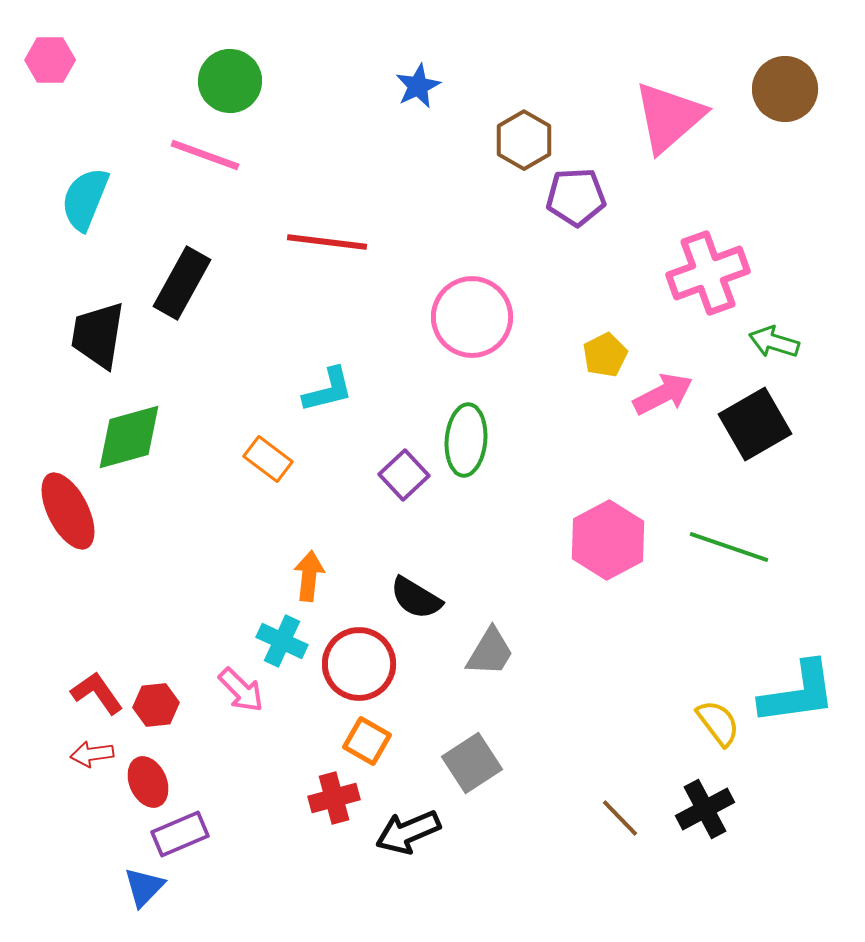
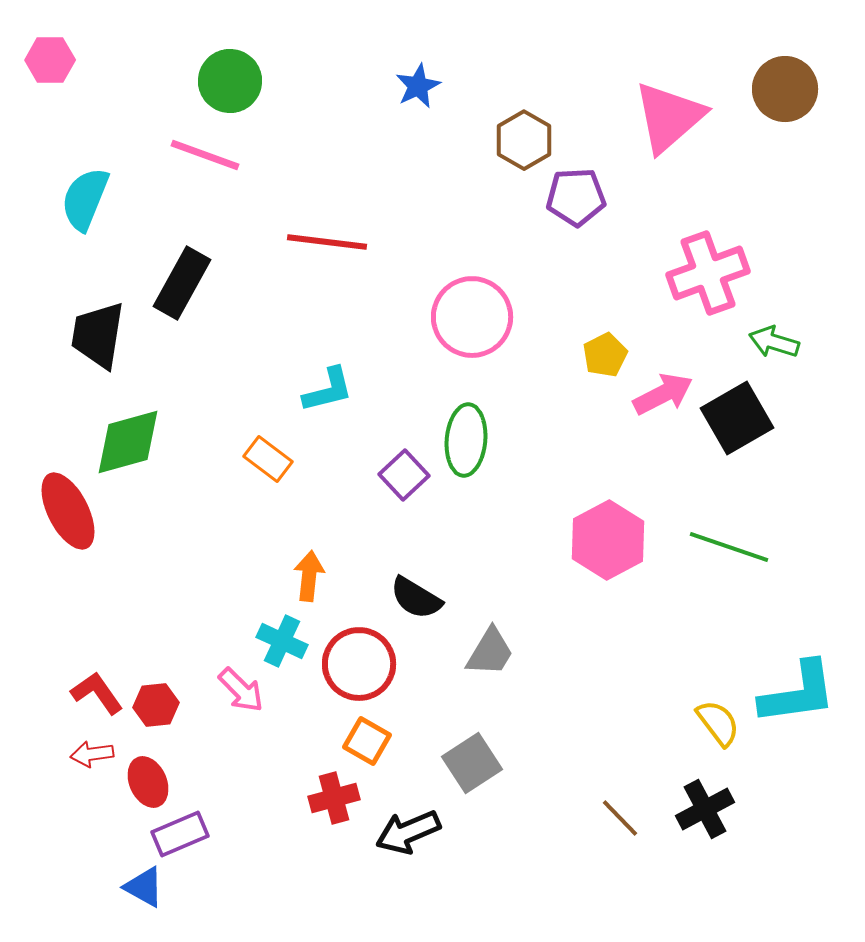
black square at (755, 424): moved 18 px left, 6 px up
green diamond at (129, 437): moved 1 px left, 5 px down
blue triangle at (144, 887): rotated 45 degrees counterclockwise
